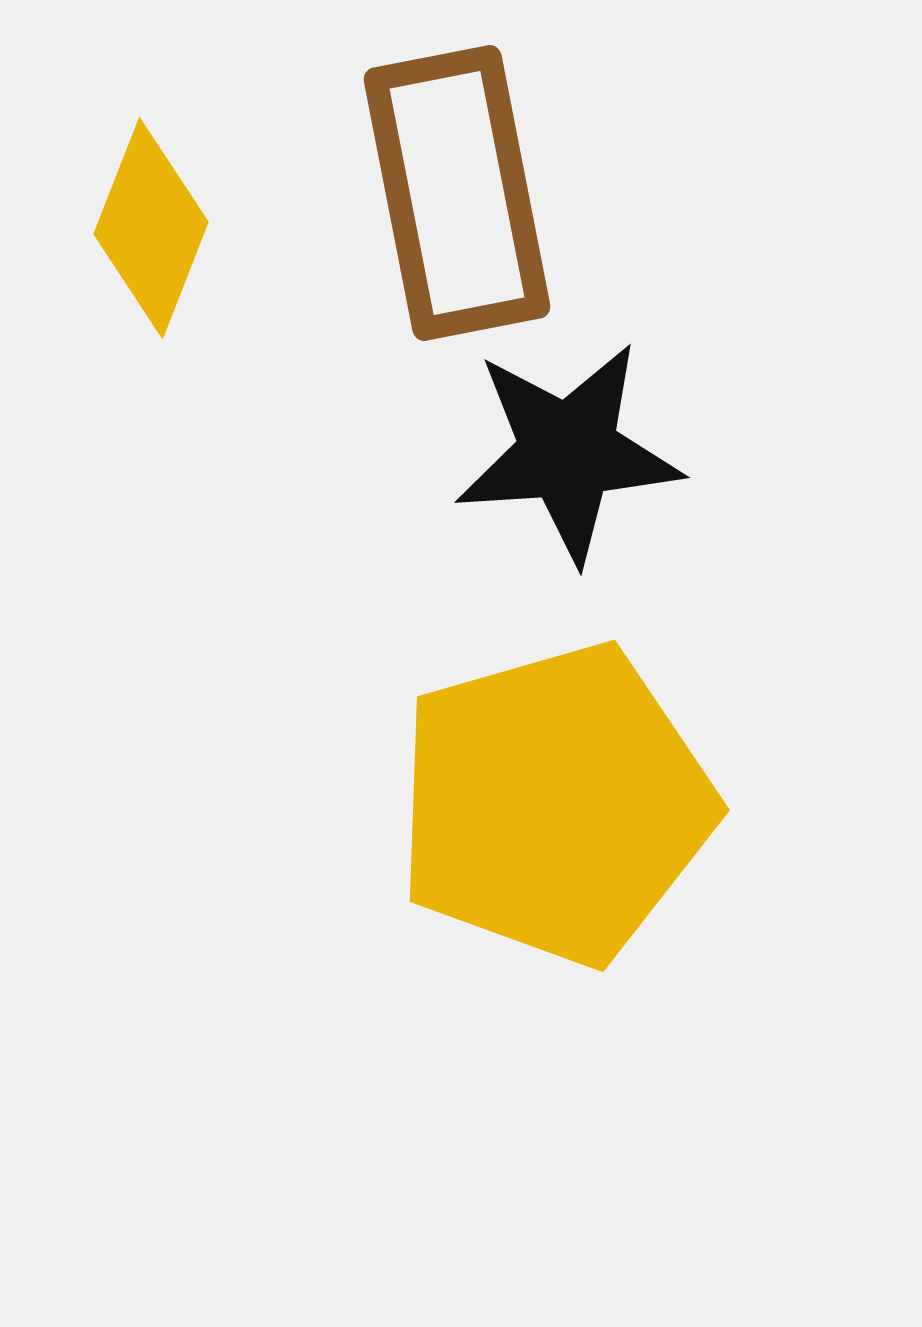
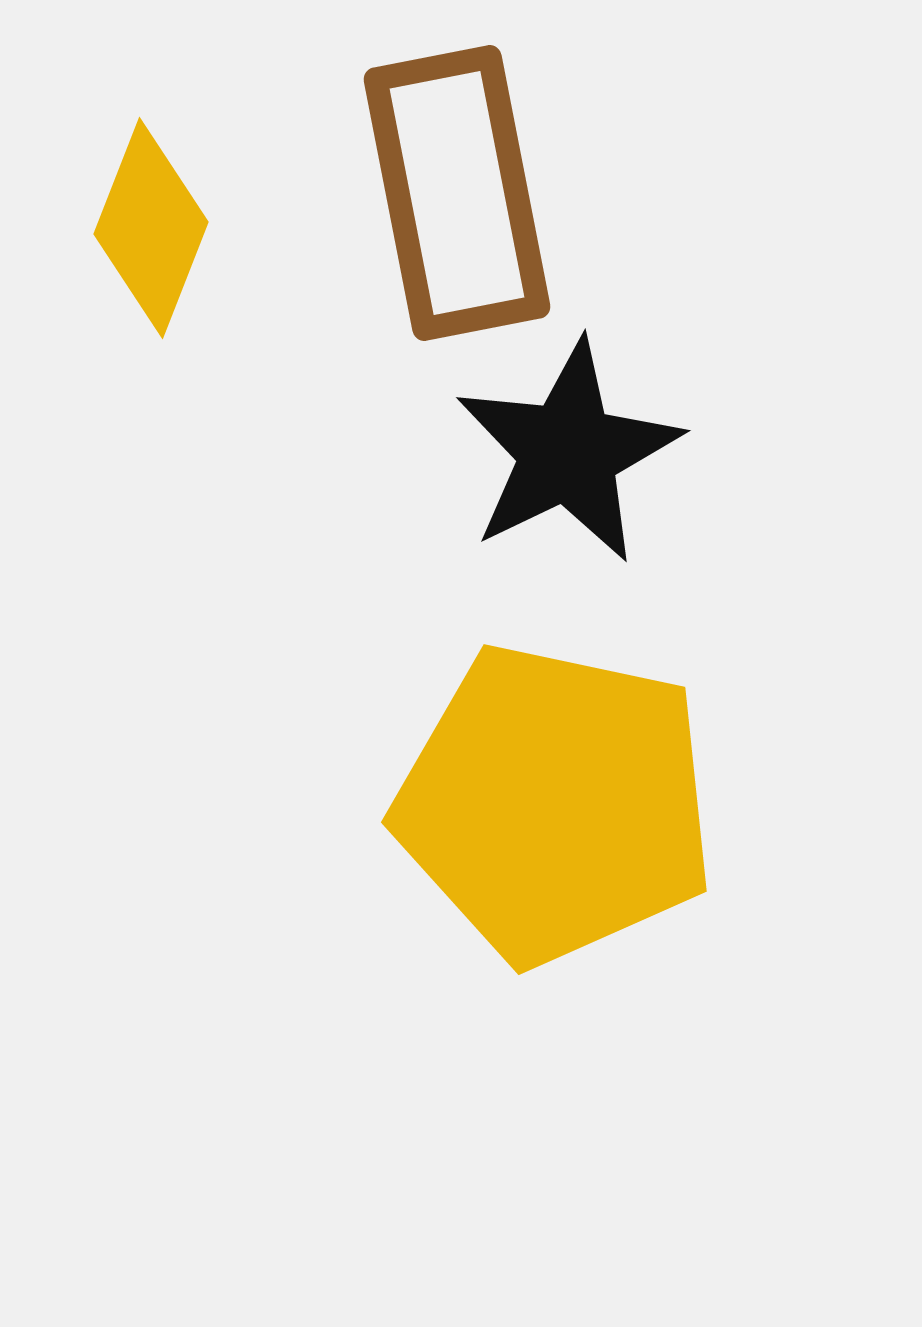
black star: rotated 22 degrees counterclockwise
yellow pentagon: rotated 28 degrees clockwise
